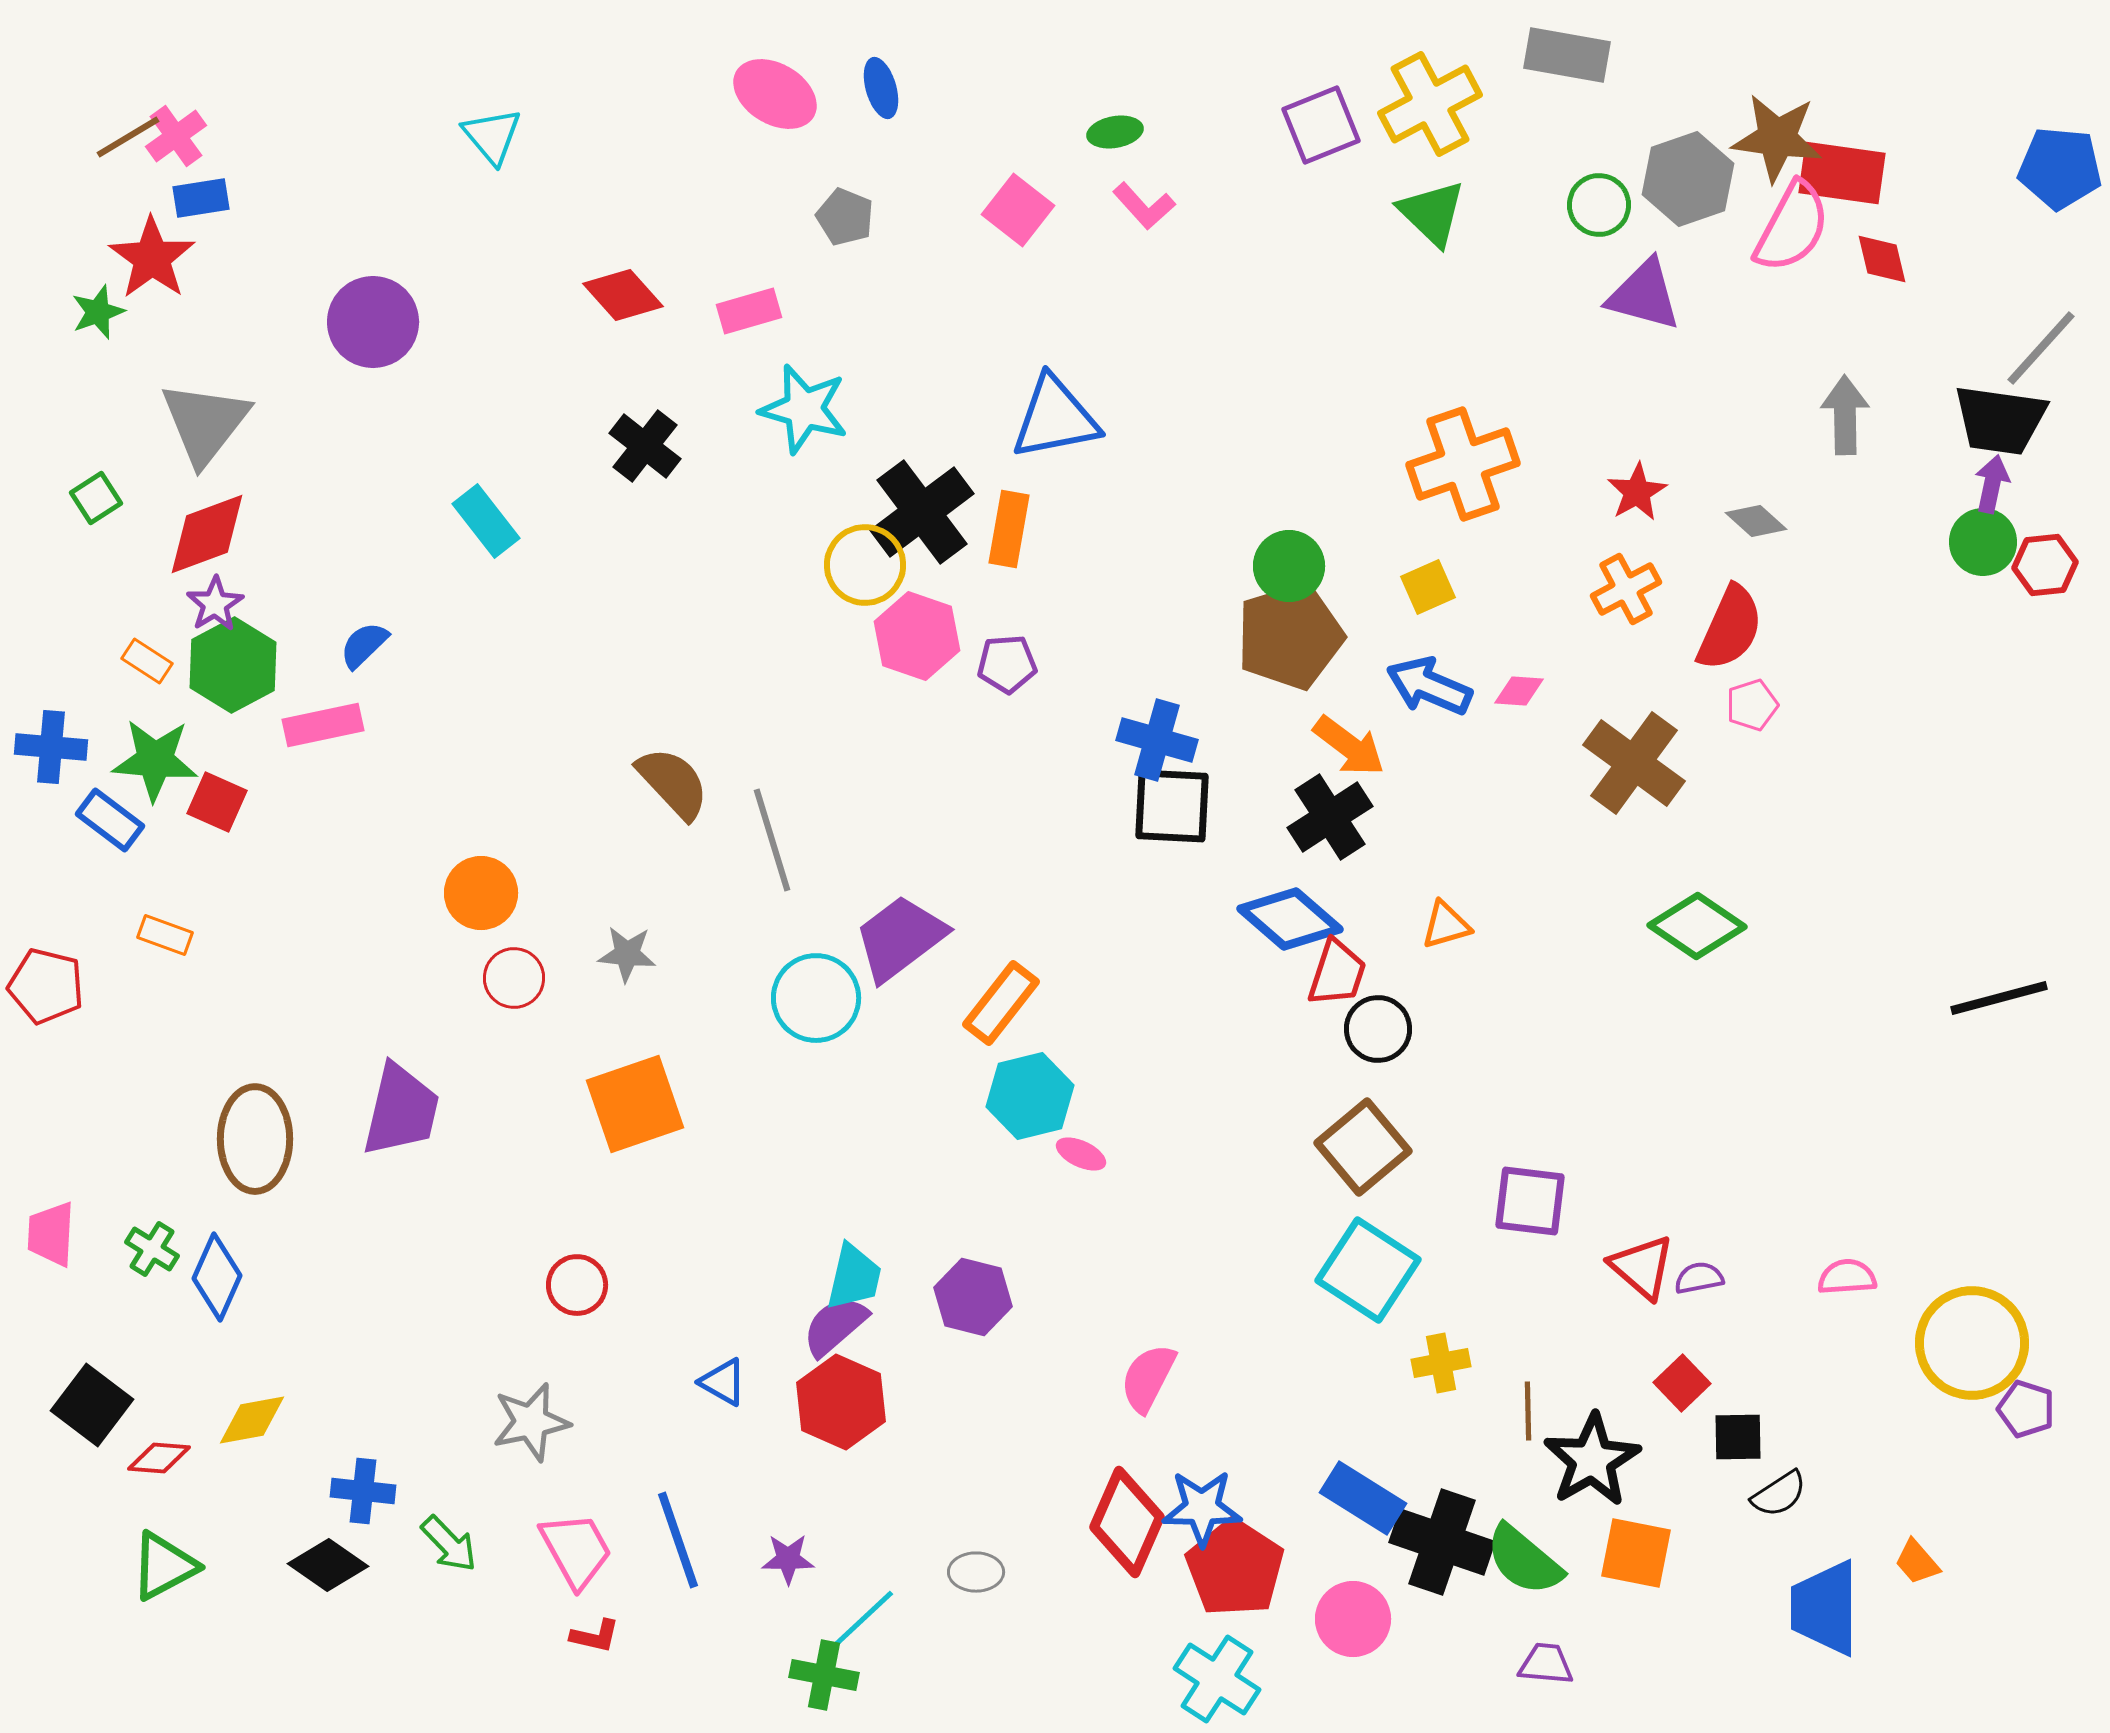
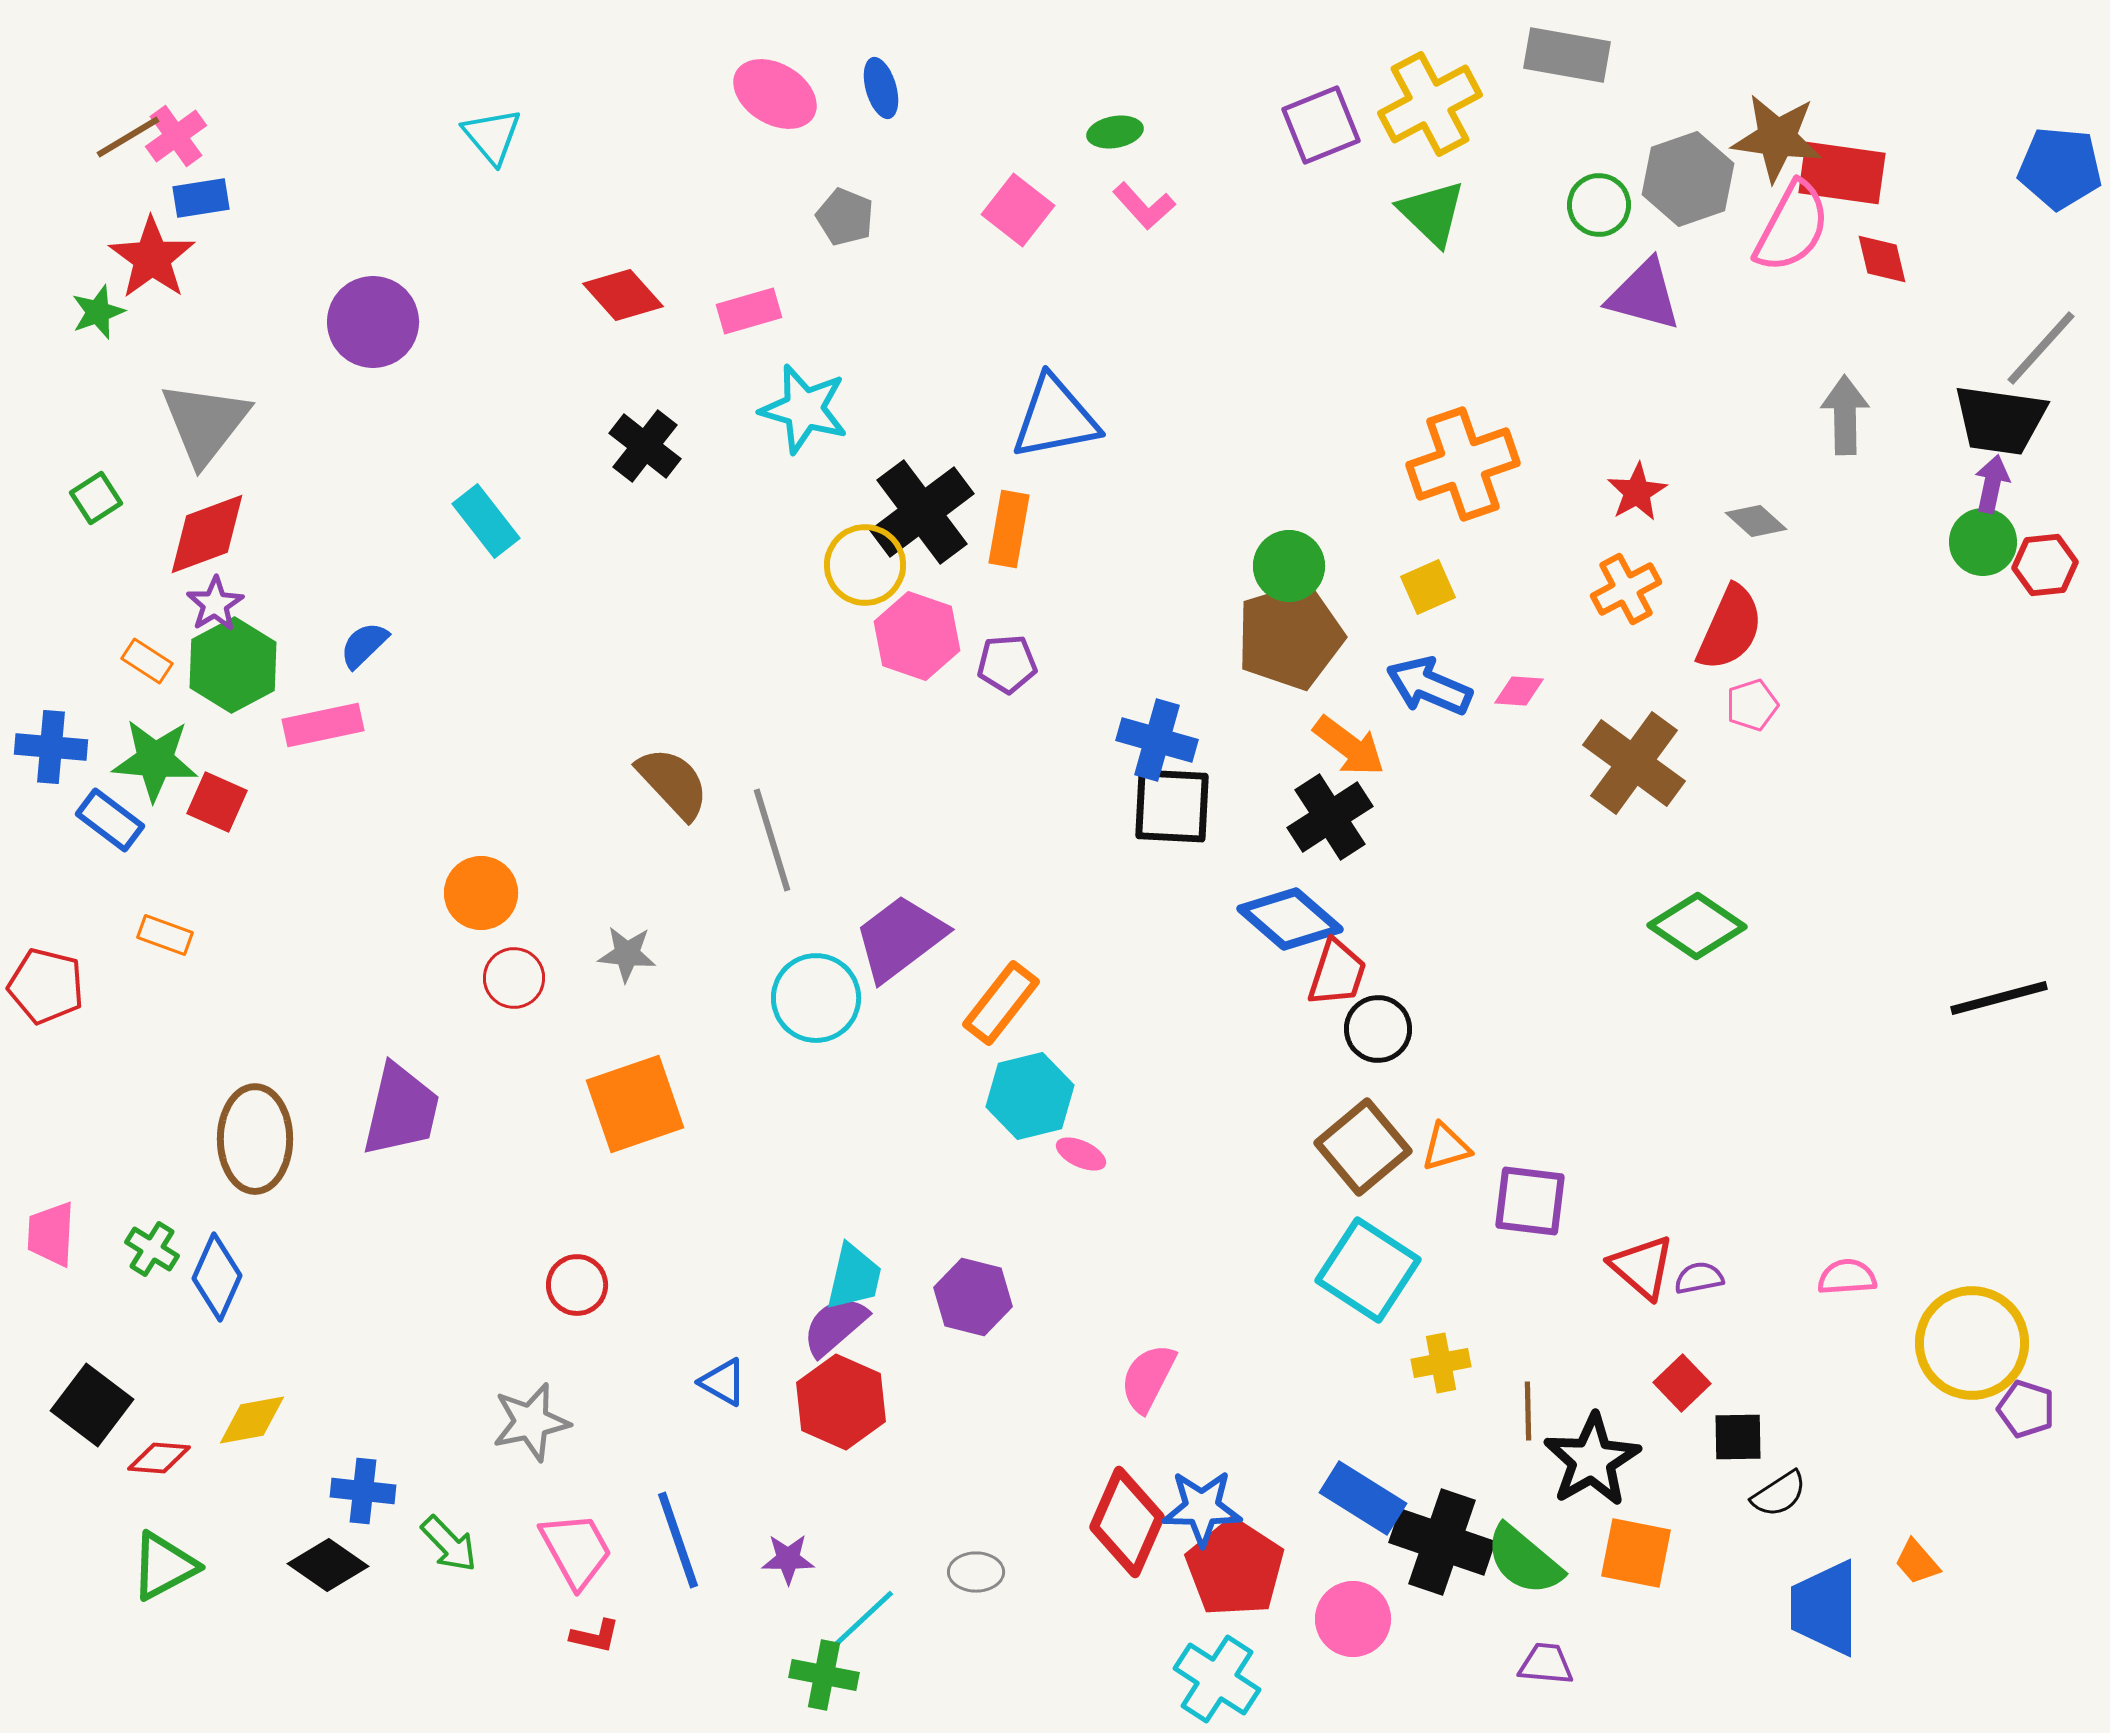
orange triangle at (1446, 925): moved 222 px down
